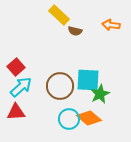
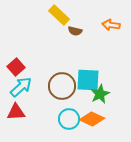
brown circle: moved 2 px right
orange diamond: moved 3 px right, 1 px down; rotated 15 degrees counterclockwise
